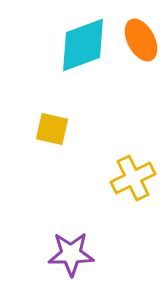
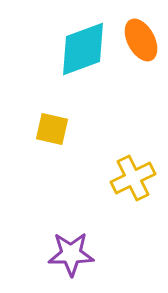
cyan diamond: moved 4 px down
